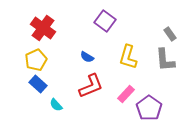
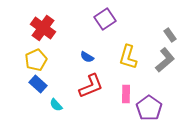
purple square: moved 2 px up; rotated 20 degrees clockwise
gray rectangle: moved 1 px down
gray L-shape: rotated 125 degrees counterclockwise
pink rectangle: rotated 42 degrees counterclockwise
